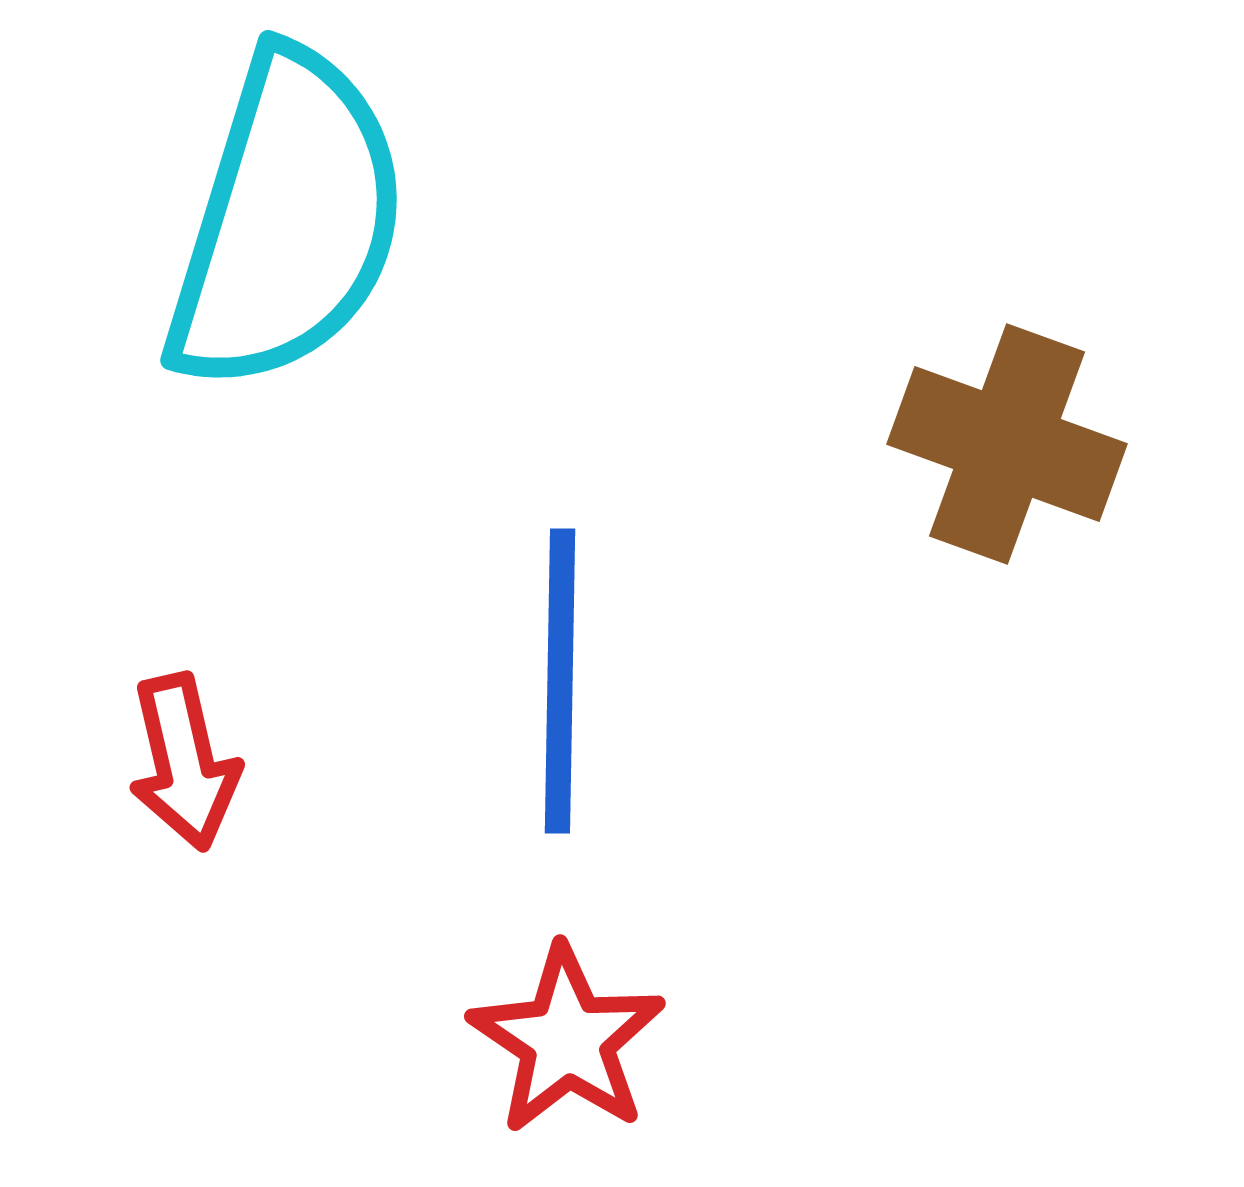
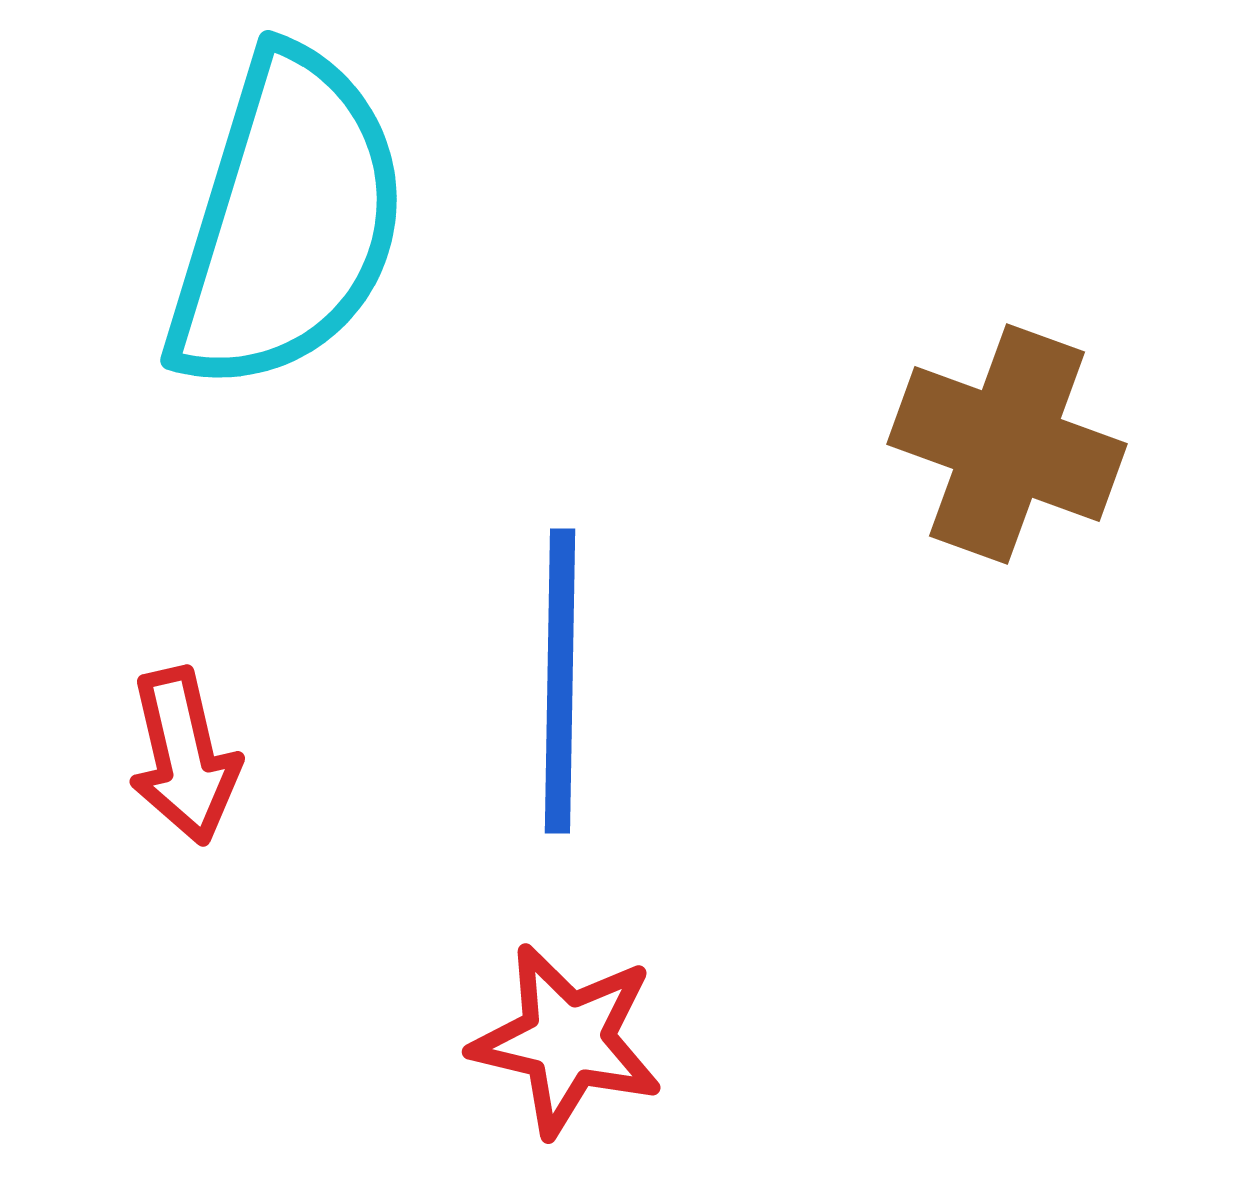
red arrow: moved 6 px up
red star: rotated 21 degrees counterclockwise
